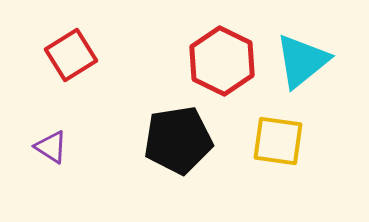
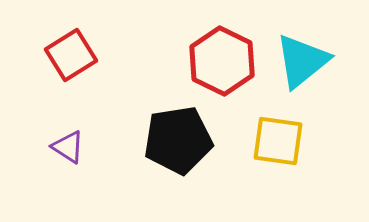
purple triangle: moved 17 px right
